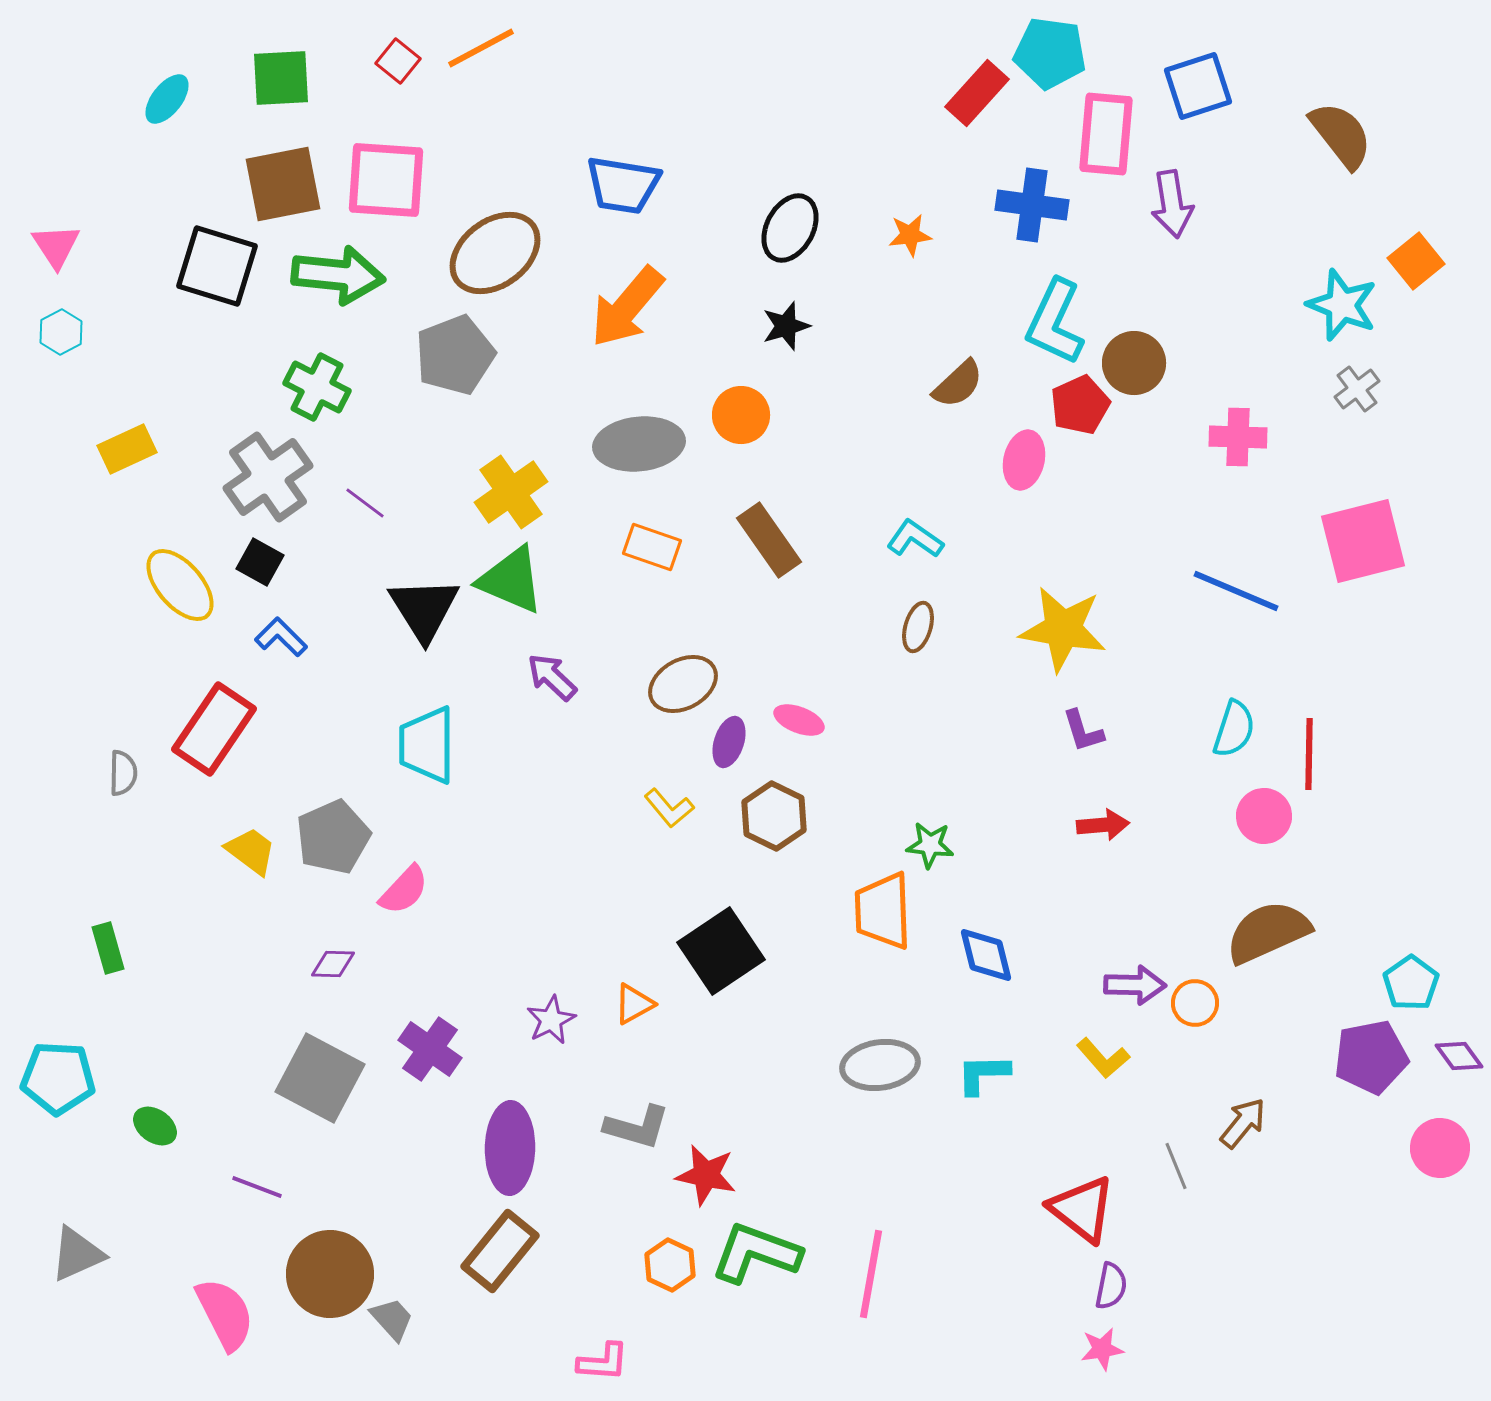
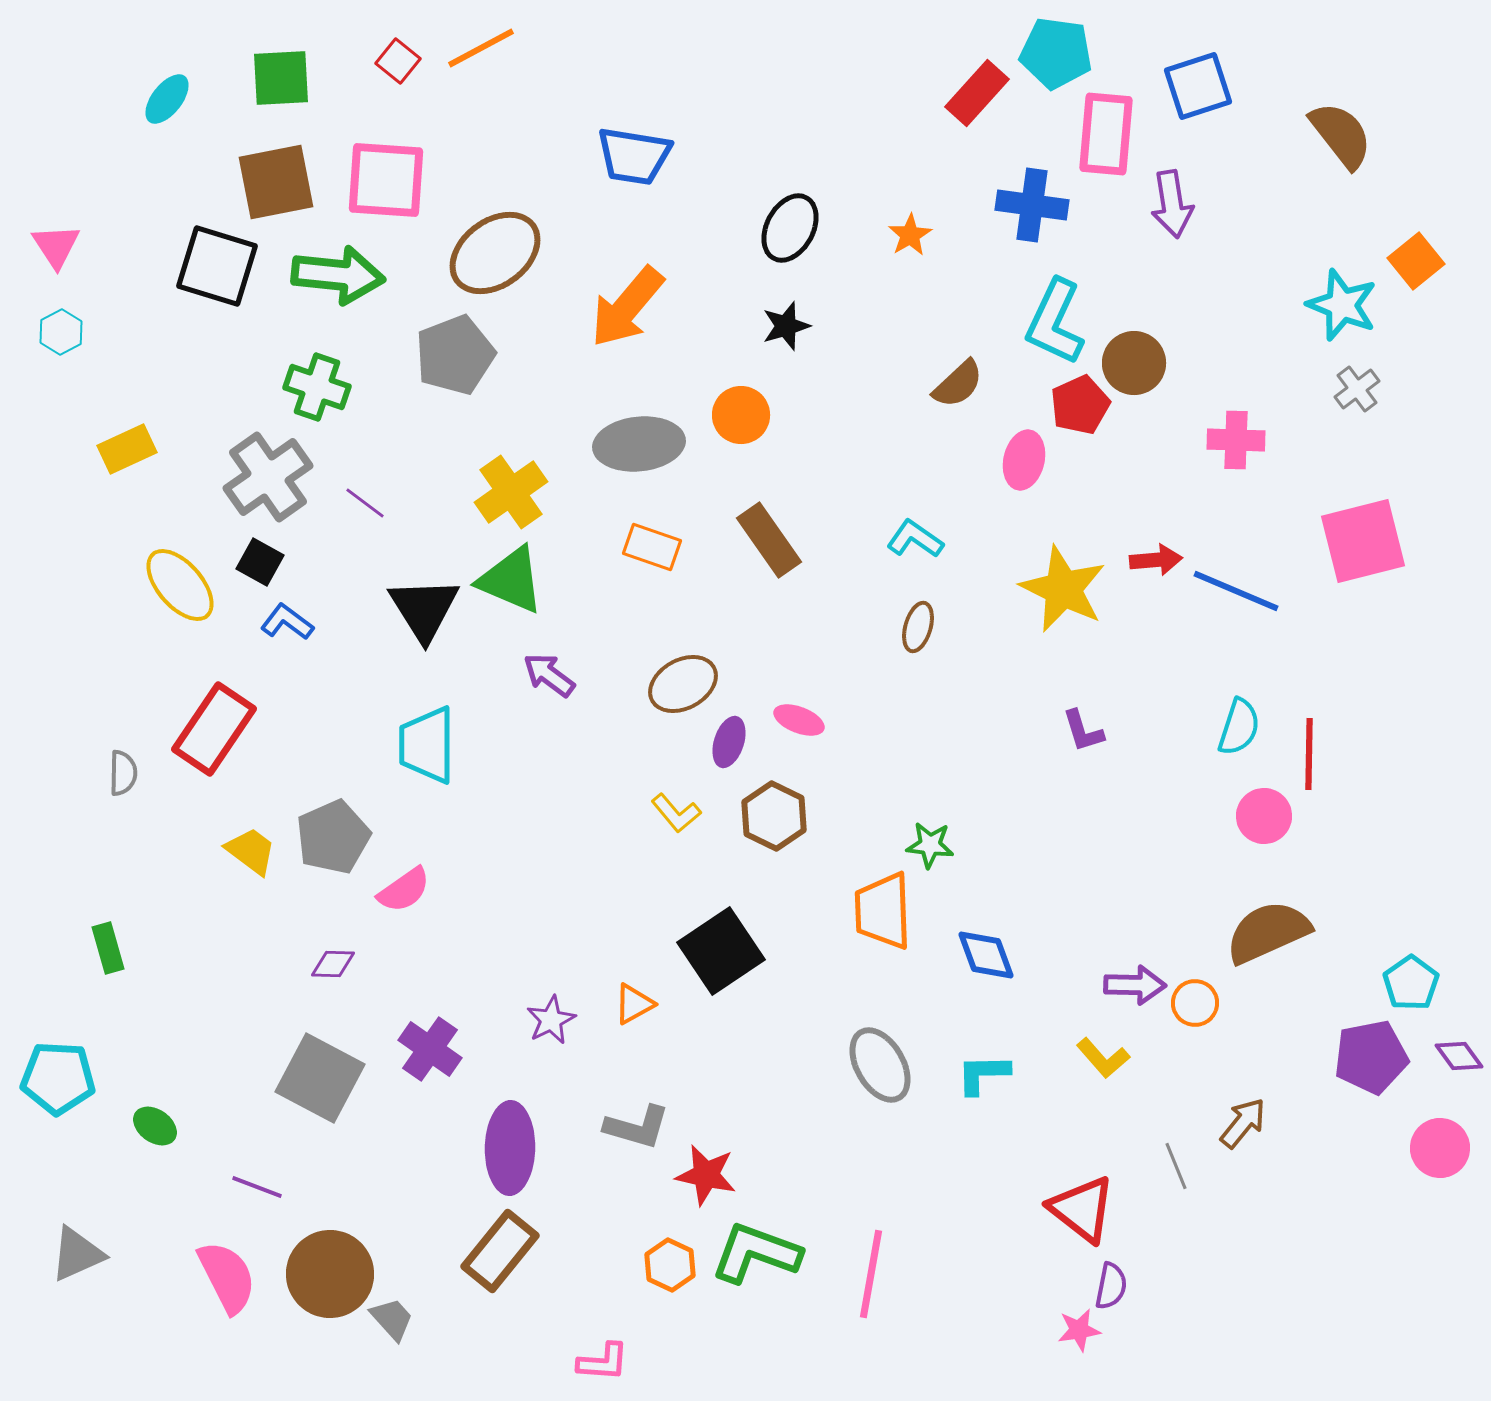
cyan pentagon at (1050, 53): moved 6 px right
brown square at (283, 184): moved 7 px left, 2 px up
blue trapezoid at (623, 185): moved 11 px right, 29 px up
orange star at (910, 235): rotated 24 degrees counterclockwise
green cross at (317, 387): rotated 8 degrees counterclockwise
pink cross at (1238, 437): moved 2 px left, 3 px down
yellow star at (1063, 629): moved 40 px up; rotated 16 degrees clockwise
blue L-shape at (281, 637): moved 6 px right, 15 px up; rotated 8 degrees counterclockwise
purple arrow at (552, 677): moved 3 px left, 2 px up; rotated 6 degrees counterclockwise
cyan semicircle at (1234, 729): moved 5 px right, 2 px up
yellow L-shape at (669, 808): moved 7 px right, 5 px down
red arrow at (1103, 825): moved 53 px right, 265 px up
pink semicircle at (404, 890): rotated 12 degrees clockwise
blue diamond at (986, 955): rotated 6 degrees counterclockwise
gray ellipse at (880, 1065): rotated 68 degrees clockwise
pink semicircle at (225, 1314): moved 2 px right, 37 px up
pink star at (1102, 1349): moved 23 px left, 19 px up
